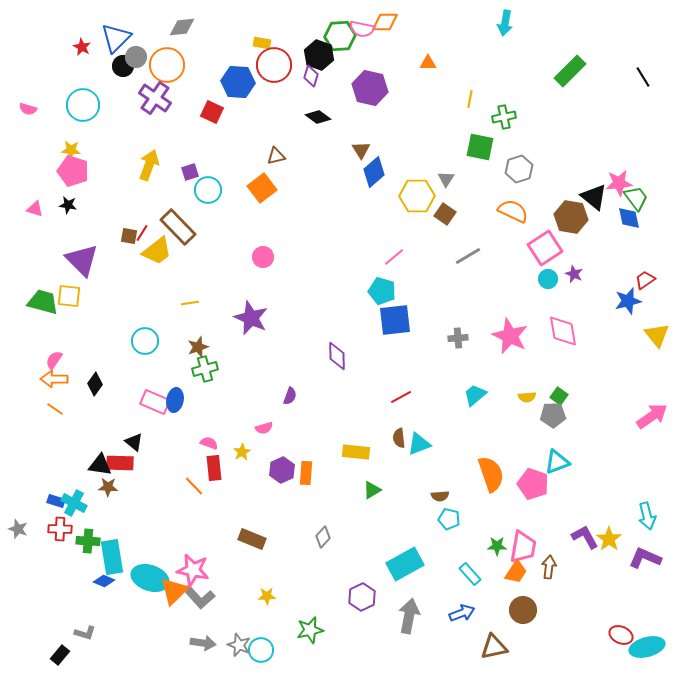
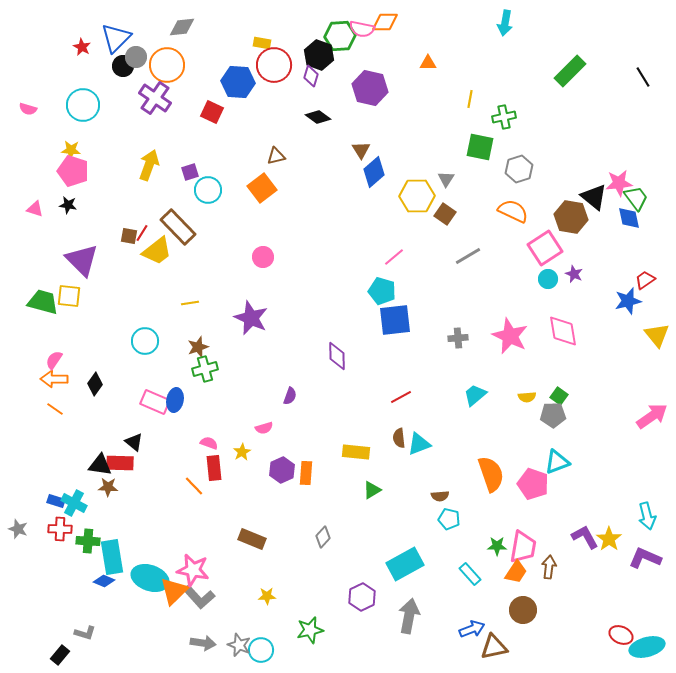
blue arrow at (462, 613): moved 10 px right, 16 px down
